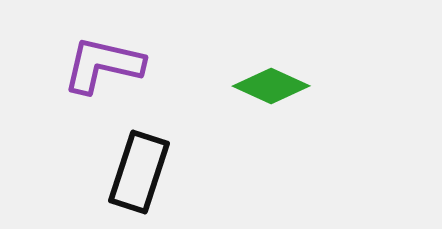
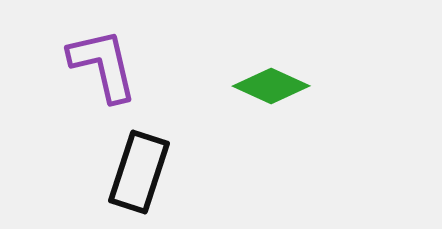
purple L-shape: rotated 64 degrees clockwise
